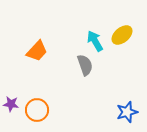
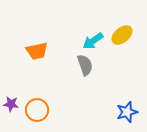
cyan arrow: moved 2 px left; rotated 95 degrees counterclockwise
orange trapezoid: rotated 35 degrees clockwise
